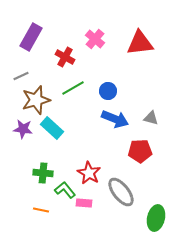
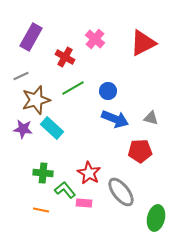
red triangle: moved 3 px right; rotated 20 degrees counterclockwise
